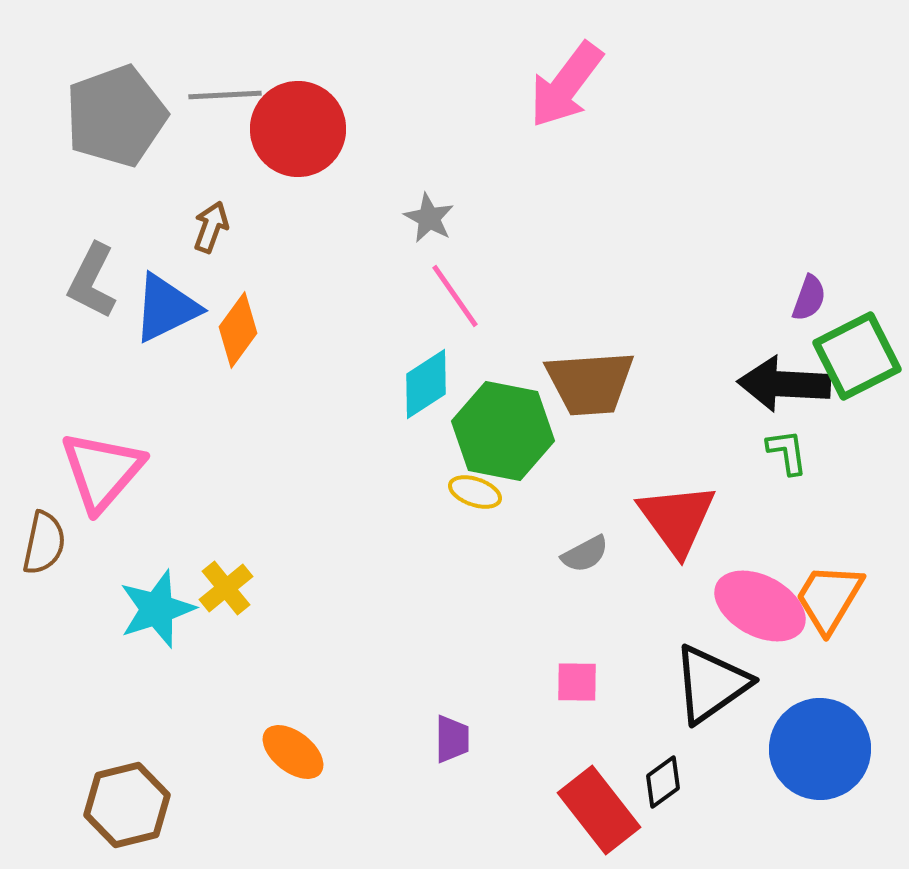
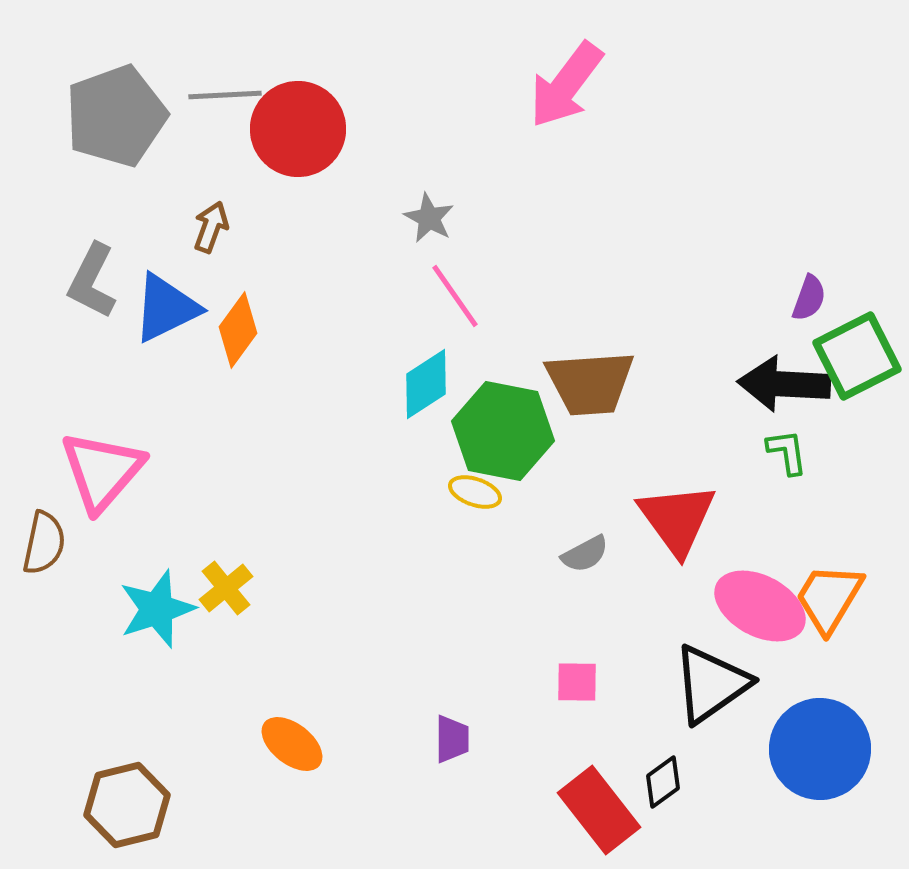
orange ellipse: moved 1 px left, 8 px up
